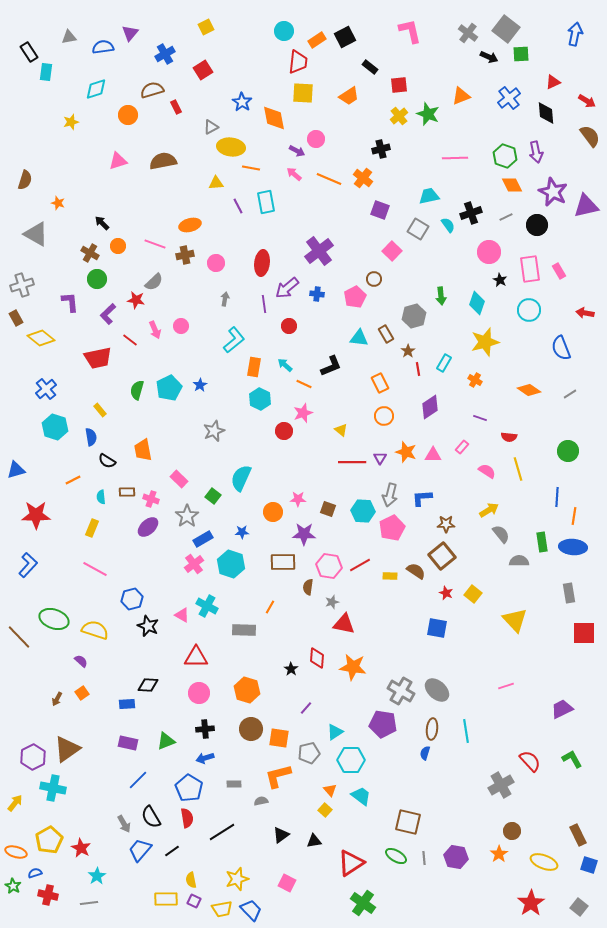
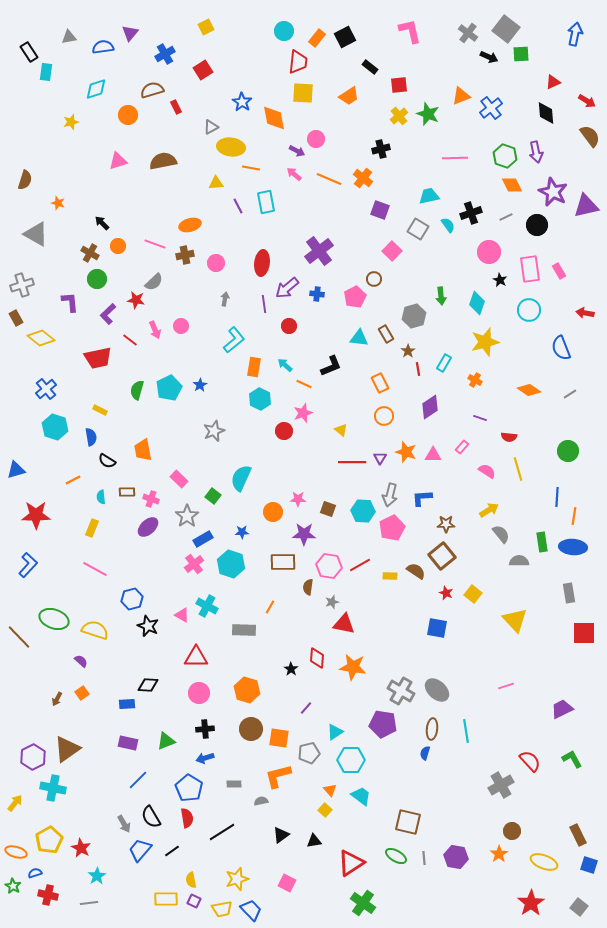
orange rectangle at (317, 40): moved 2 px up; rotated 18 degrees counterclockwise
blue cross at (509, 98): moved 18 px left, 10 px down
yellow rectangle at (100, 410): rotated 24 degrees counterclockwise
